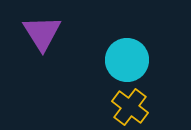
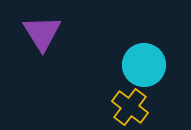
cyan circle: moved 17 px right, 5 px down
